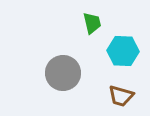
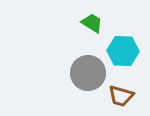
green trapezoid: rotated 45 degrees counterclockwise
gray circle: moved 25 px right
